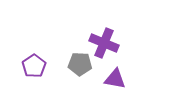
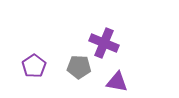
gray pentagon: moved 1 px left, 3 px down
purple triangle: moved 2 px right, 3 px down
